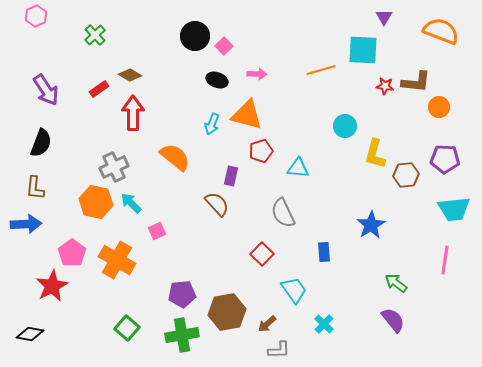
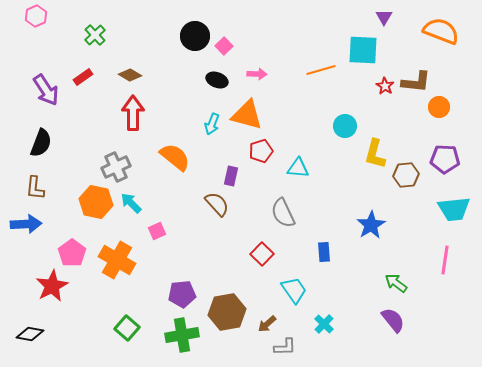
red star at (385, 86): rotated 24 degrees clockwise
red rectangle at (99, 89): moved 16 px left, 12 px up
gray cross at (114, 167): moved 2 px right
gray L-shape at (279, 350): moved 6 px right, 3 px up
